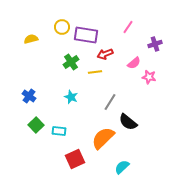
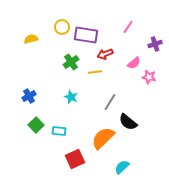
blue cross: rotated 24 degrees clockwise
